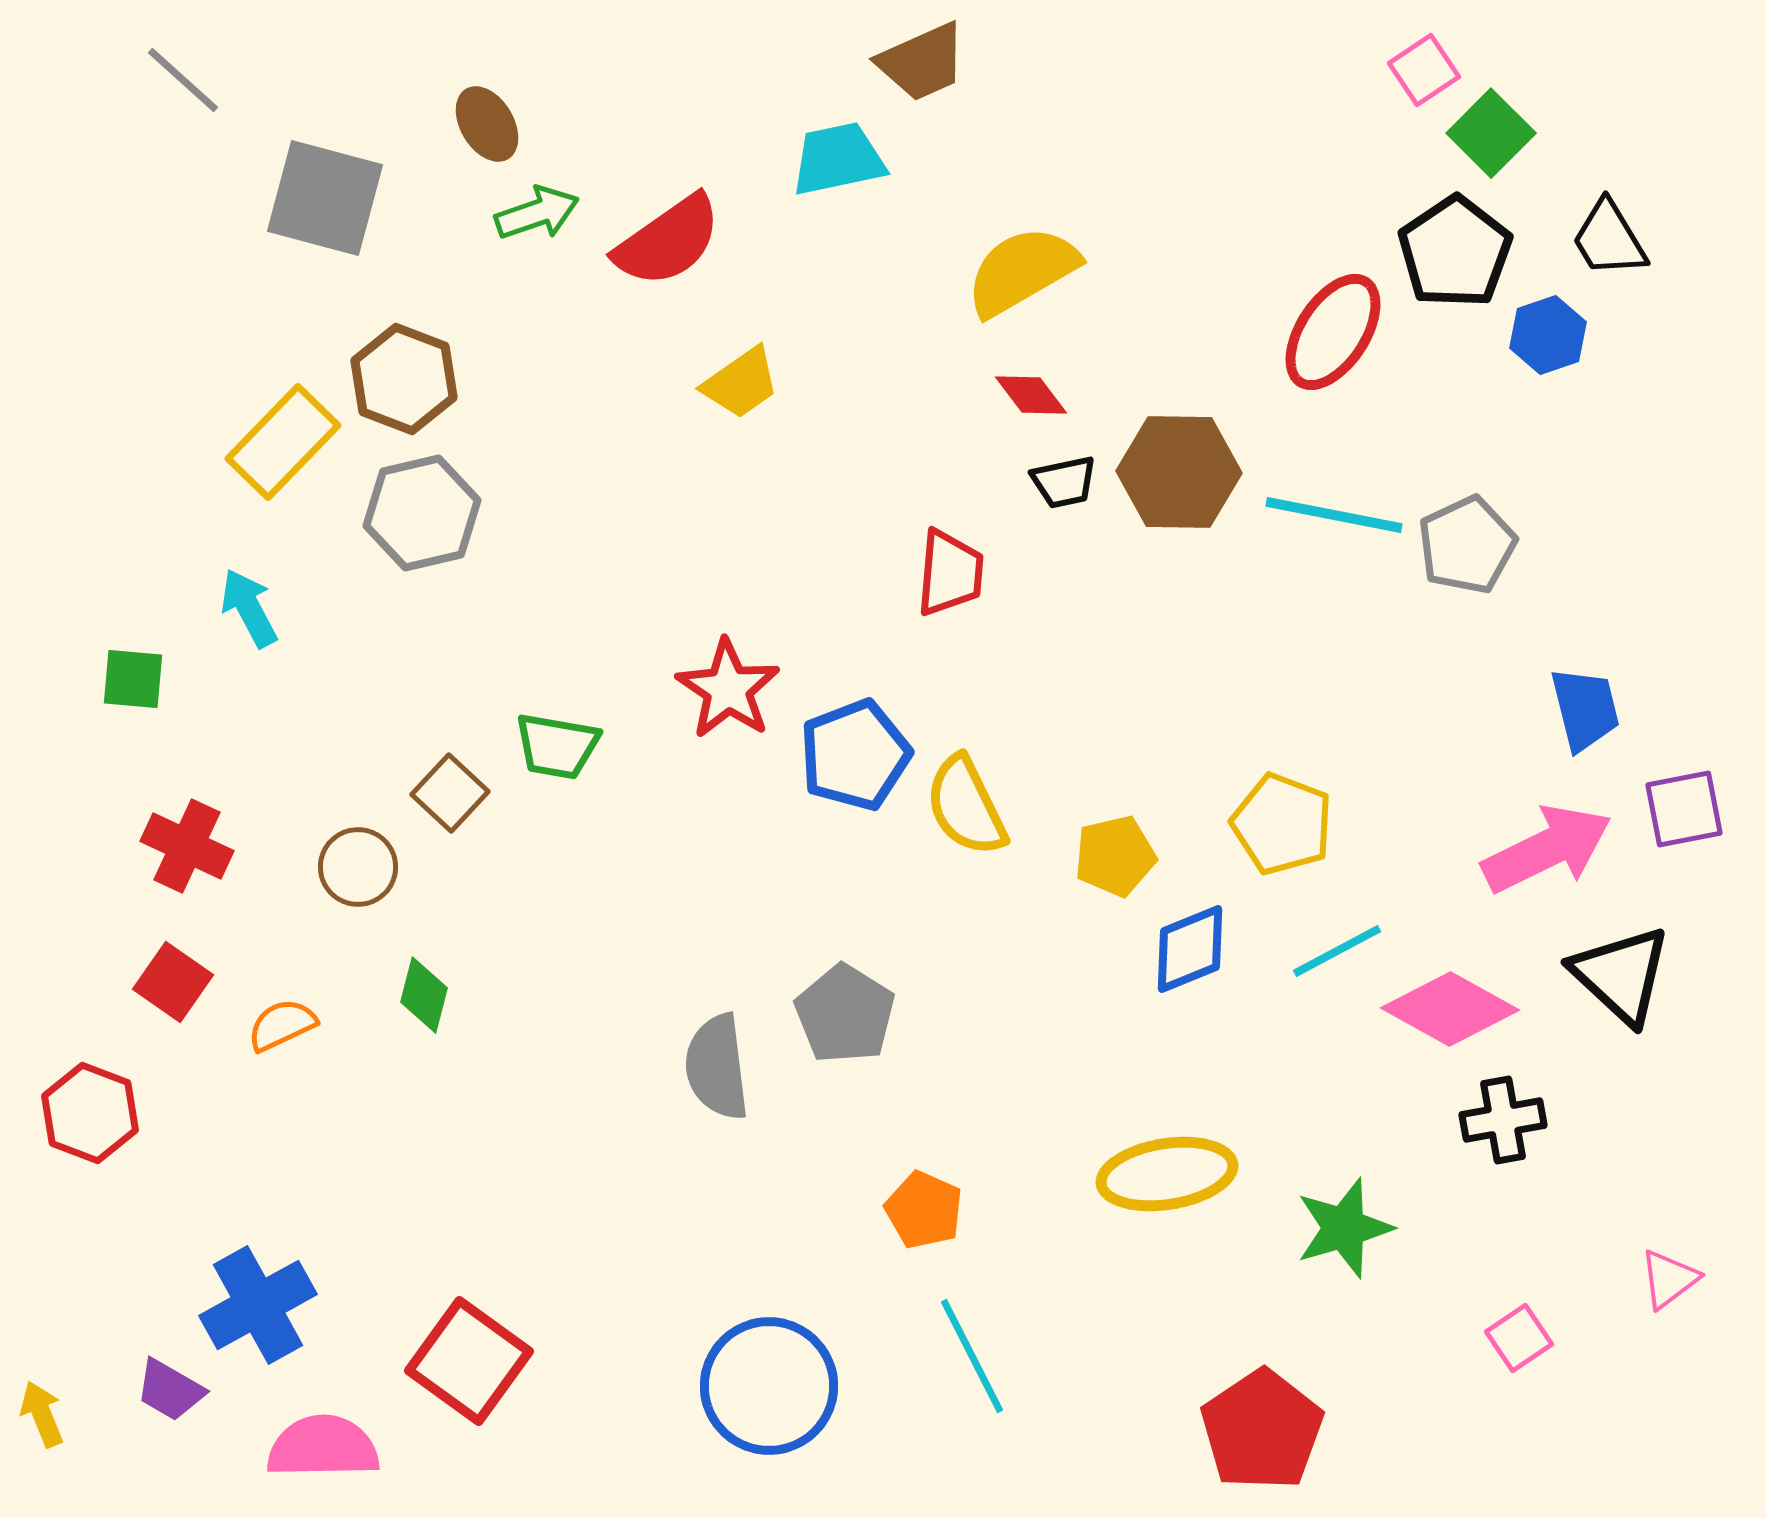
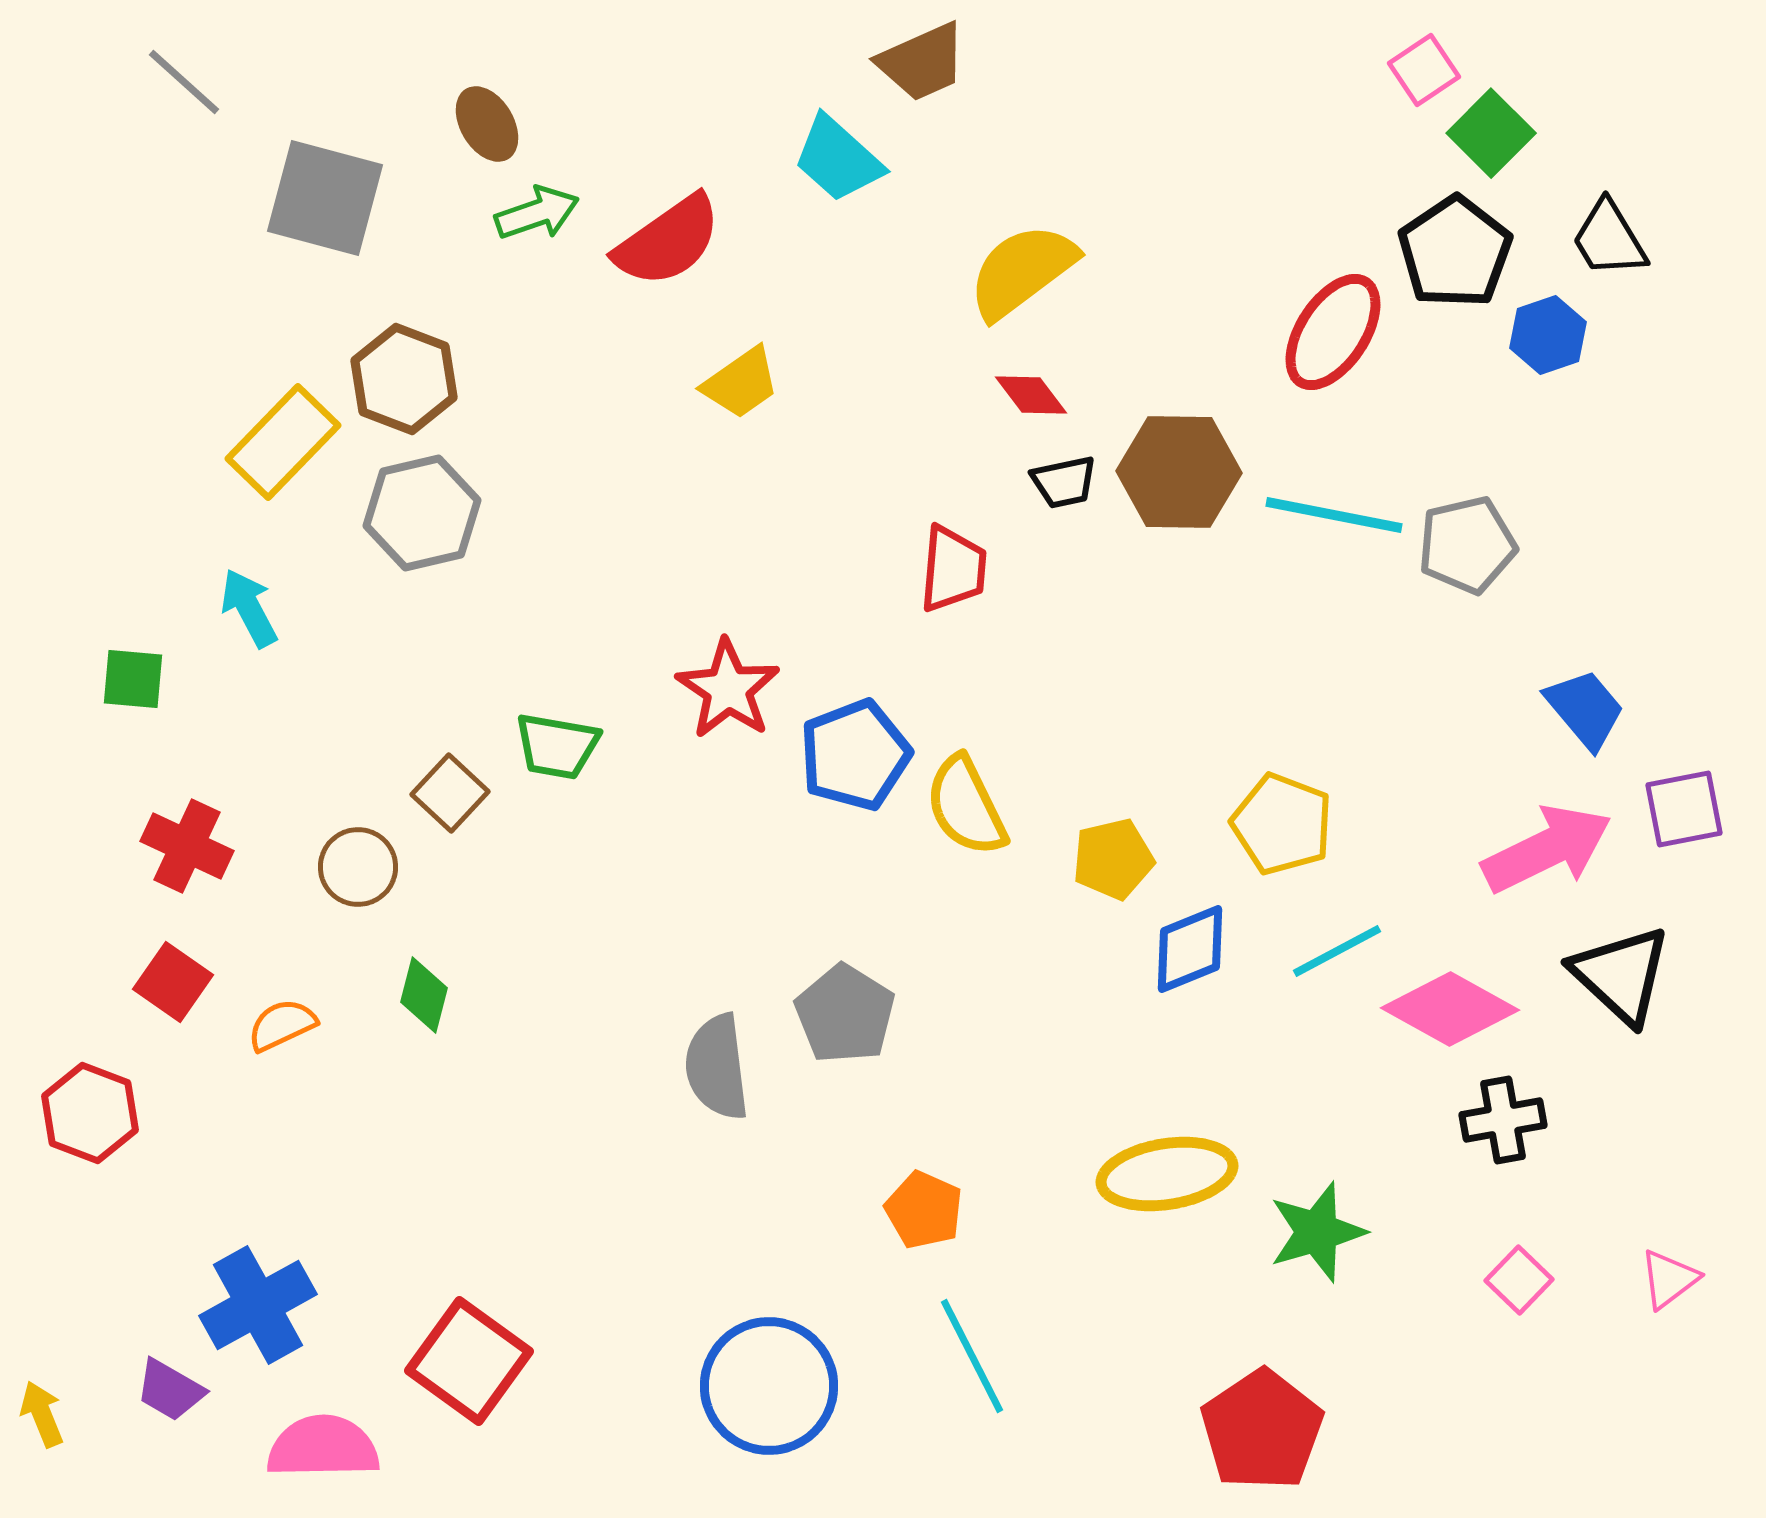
gray line at (183, 80): moved 1 px right, 2 px down
cyan trapezoid at (838, 159): rotated 126 degrees counterclockwise
yellow semicircle at (1022, 271): rotated 7 degrees counterclockwise
gray pentagon at (1467, 545): rotated 12 degrees clockwise
red trapezoid at (950, 573): moved 3 px right, 4 px up
blue trapezoid at (1585, 709): rotated 26 degrees counterclockwise
yellow pentagon at (1115, 856): moved 2 px left, 3 px down
green star at (1344, 1228): moved 27 px left, 4 px down
pink square at (1519, 1338): moved 58 px up; rotated 12 degrees counterclockwise
